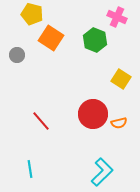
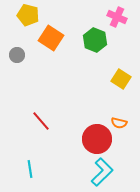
yellow pentagon: moved 4 px left, 1 px down
red circle: moved 4 px right, 25 px down
orange semicircle: rotated 28 degrees clockwise
